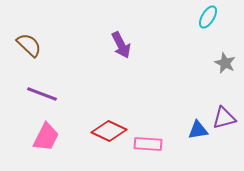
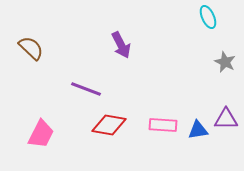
cyan ellipse: rotated 55 degrees counterclockwise
brown semicircle: moved 2 px right, 3 px down
gray star: moved 1 px up
purple line: moved 44 px right, 5 px up
purple triangle: moved 2 px right, 1 px down; rotated 15 degrees clockwise
red diamond: moved 6 px up; rotated 16 degrees counterclockwise
pink trapezoid: moved 5 px left, 3 px up
pink rectangle: moved 15 px right, 19 px up
